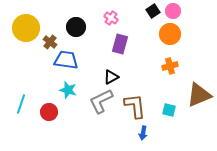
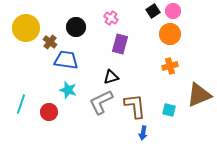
black triangle: rotated 14 degrees clockwise
gray L-shape: moved 1 px down
